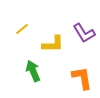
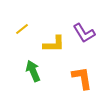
yellow L-shape: moved 1 px right
